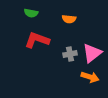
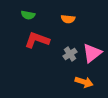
green semicircle: moved 3 px left, 2 px down
orange semicircle: moved 1 px left
gray cross: rotated 24 degrees counterclockwise
orange arrow: moved 6 px left, 5 px down
